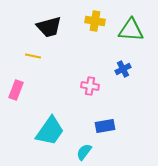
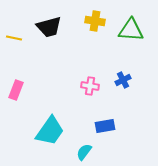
yellow line: moved 19 px left, 18 px up
blue cross: moved 11 px down
